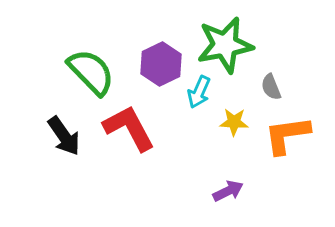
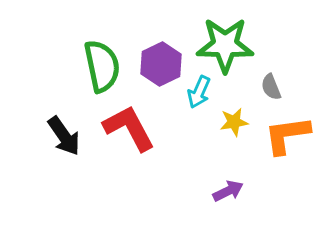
green star: rotated 12 degrees clockwise
green semicircle: moved 11 px right, 6 px up; rotated 32 degrees clockwise
yellow star: rotated 12 degrees counterclockwise
